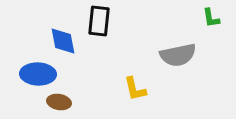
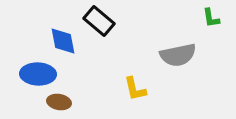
black rectangle: rotated 56 degrees counterclockwise
